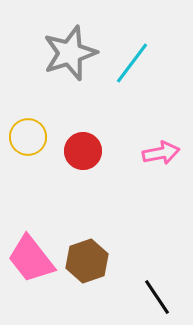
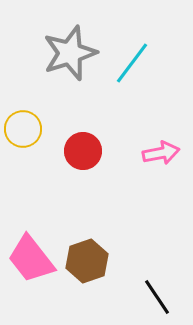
yellow circle: moved 5 px left, 8 px up
